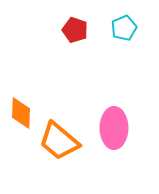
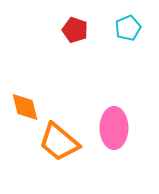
cyan pentagon: moved 4 px right
orange diamond: moved 4 px right, 6 px up; rotated 16 degrees counterclockwise
orange trapezoid: moved 1 px down
